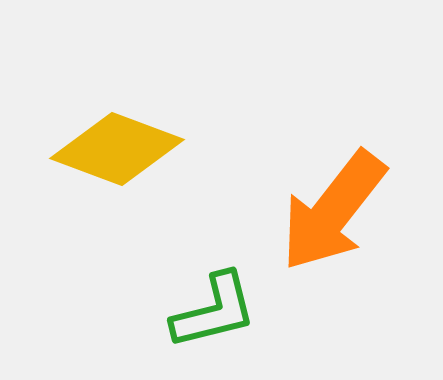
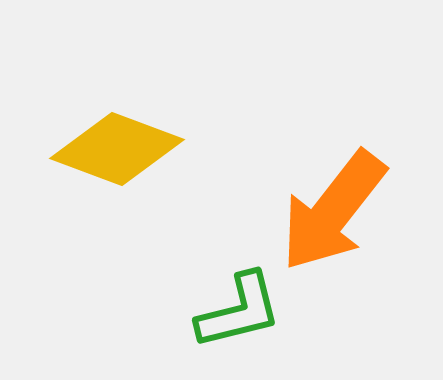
green L-shape: moved 25 px right
